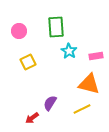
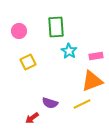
orange triangle: moved 3 px right, 3 px up; rotated 35 degrees counterclockwise
purple semicircle: rotated 105 degrees counterclockwise
yellow line: moved 5 px up
